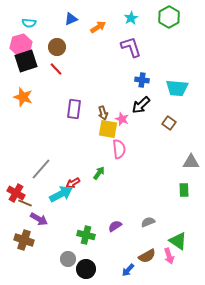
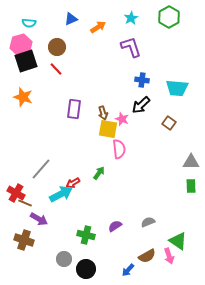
green rectangle: moved 7 px right, 4 px up
gray circle: moved 4 px left
